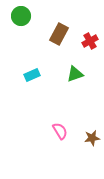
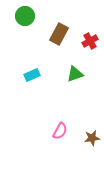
green circle: moved 4 px right
pink semicircle: rotated 60 degrees clockwise
